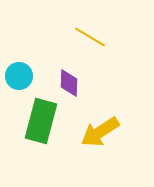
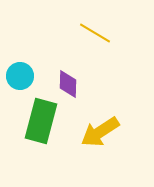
yellow line: moved 5 px right, 4 px up
cyan circle: moved 1 px right
purple diamond: moved 1 px left, 1 px down
